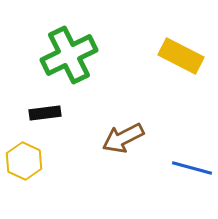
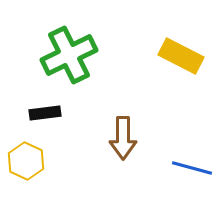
brown arrow: rotated 63 degrees counterclockwise
yellow hexagon: moved 2 px right
